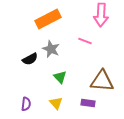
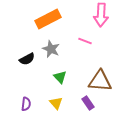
black semicircle: moved 3 px left
brown triangle: moved 2 px left
purple rectangle: rotated 48 degrees clockwise
